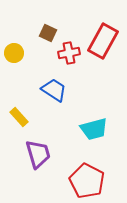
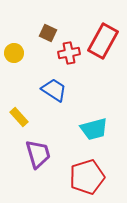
red pentagon: moved 4 px up; rotated 28 degrees clockwise
